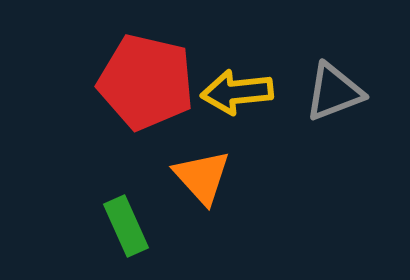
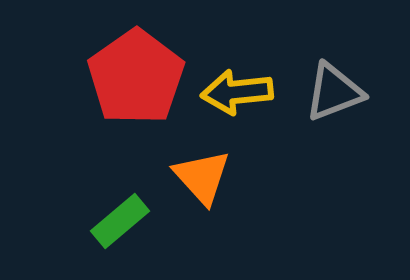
red pentagon: moved 10 px left, 5 px up; rotated 24 degrees clockwise
green rectangle: moved 6 px left, 5 px up; rotated 74 degrees clockwise
